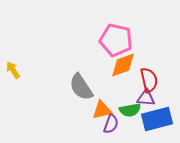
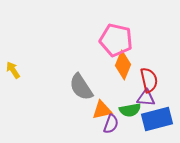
orange diamond: rotated 48 degrees counterclockwise
